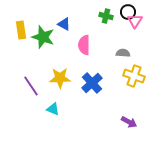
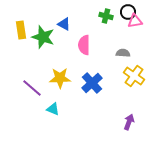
pink triangle: rotated 49 degrees clockwise
yellow cross: rotated 15 degrees clockwise
purple line: moved 1 px right, 2 px down; rotated 15 degrees counterclockwise
purple arrow: rotated 98 degrees counterclockwise
